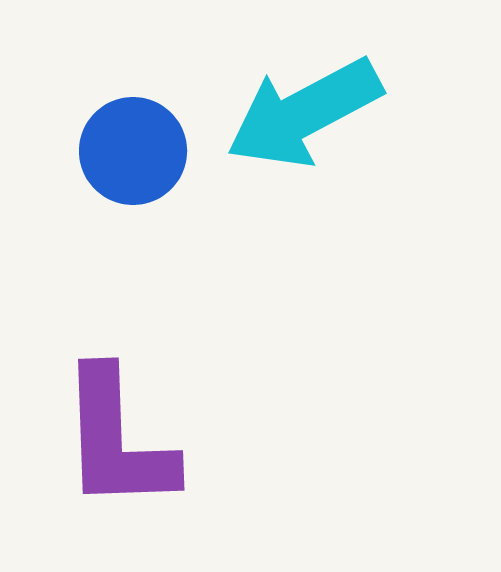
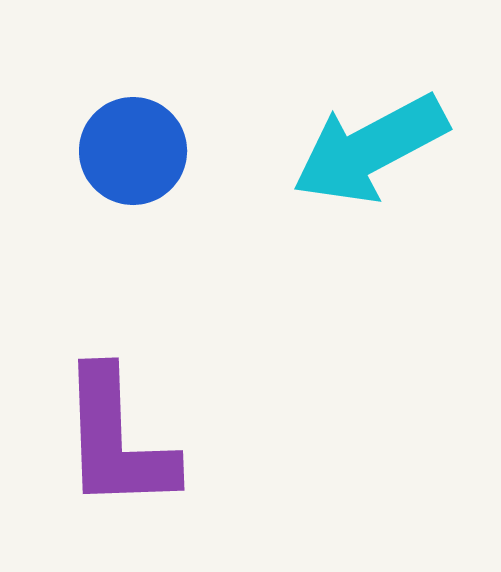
cyan arrow: moved 66 px right, 36 px down
